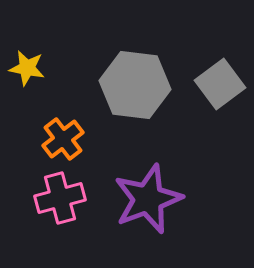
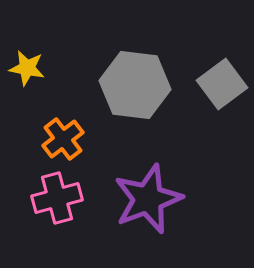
gray square: moved 2 px right
pink cross: moved 3 px left
